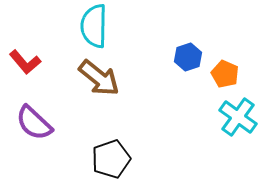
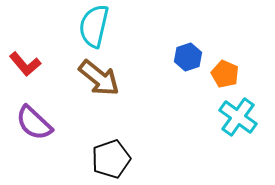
cyan semicircle: rotated 12 degrees clockwise
red L-shape: moved 2 px down
